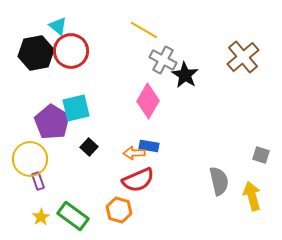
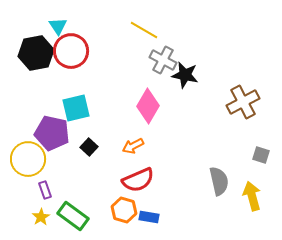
cyan triangle: rotated 18 degrees clockwise
brown cross: moved 45 px down; rotated 12 degrees clockwise
black star: rotated 20 degrees counterclockwise
pink diamond: moved 5 px down
purple pentagon: moved 11 px down; rotated 20 degrees counterclockwise
blue rectangle: moved 71 px down
orange arrow: moved 1 px left, 7 px up; rotated 25 degrees counterclockwise
yellow circle: moved 2 px left
purple rectangle: moved 7 px right, 9 px down
orange hexagon: moved 5 px right
